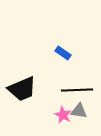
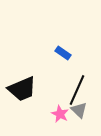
black line: rotated 64 degrees counterclockwise
gray triangle: moved 1 px up; rotated 36 degrees clockwise
pink star: moved 3 px left, 1 px up
